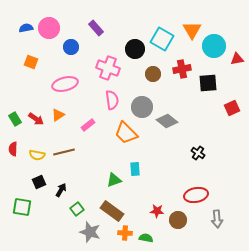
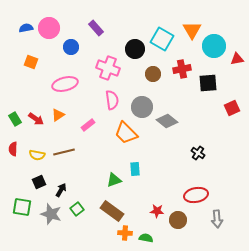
gray star at (90, 232): moved 39 px left, 18 px up
